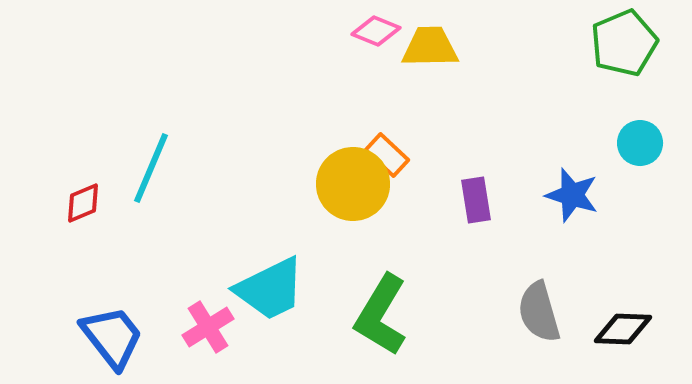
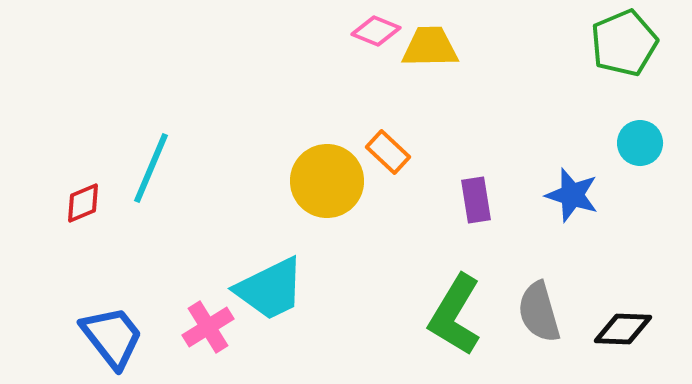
orange rectangle: moved 1 px right, 3 px up
yellow circle: moved 26 px left, 3 px up
green L-shape: moved 74 px right
